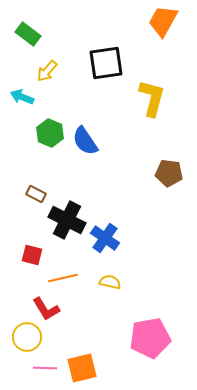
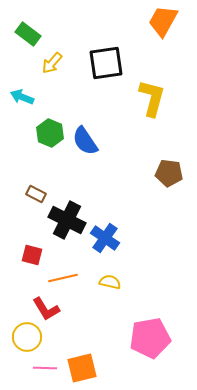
yellow arrow: moved 5 px right, 8 px up
